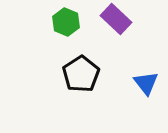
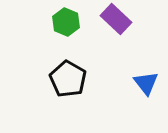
black pentagon: moved 13 px left, 5 px down; rotated 9 degrees counterclockwise
